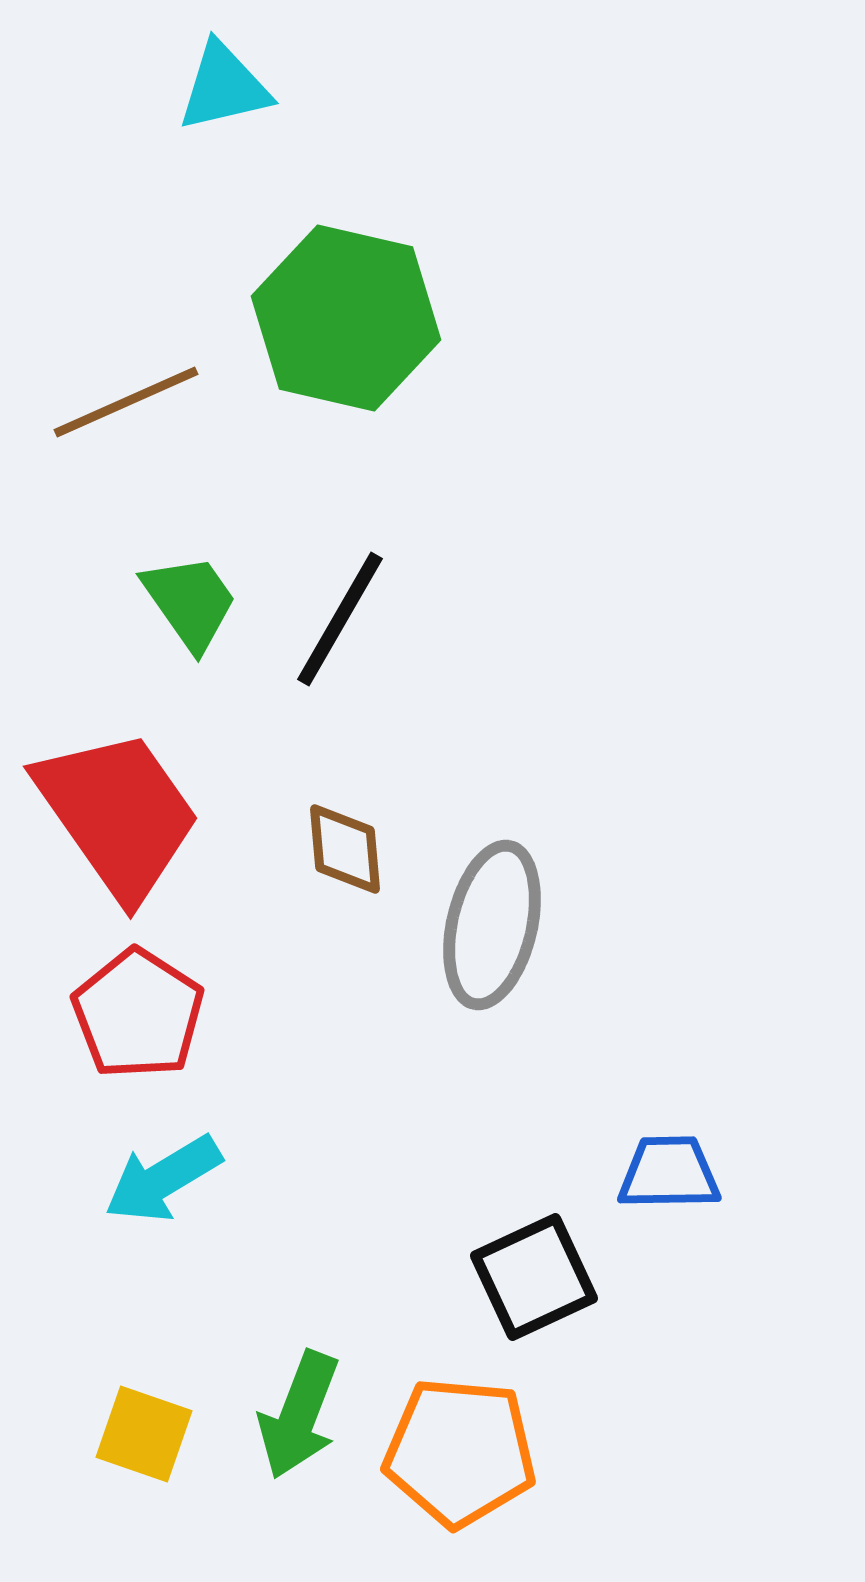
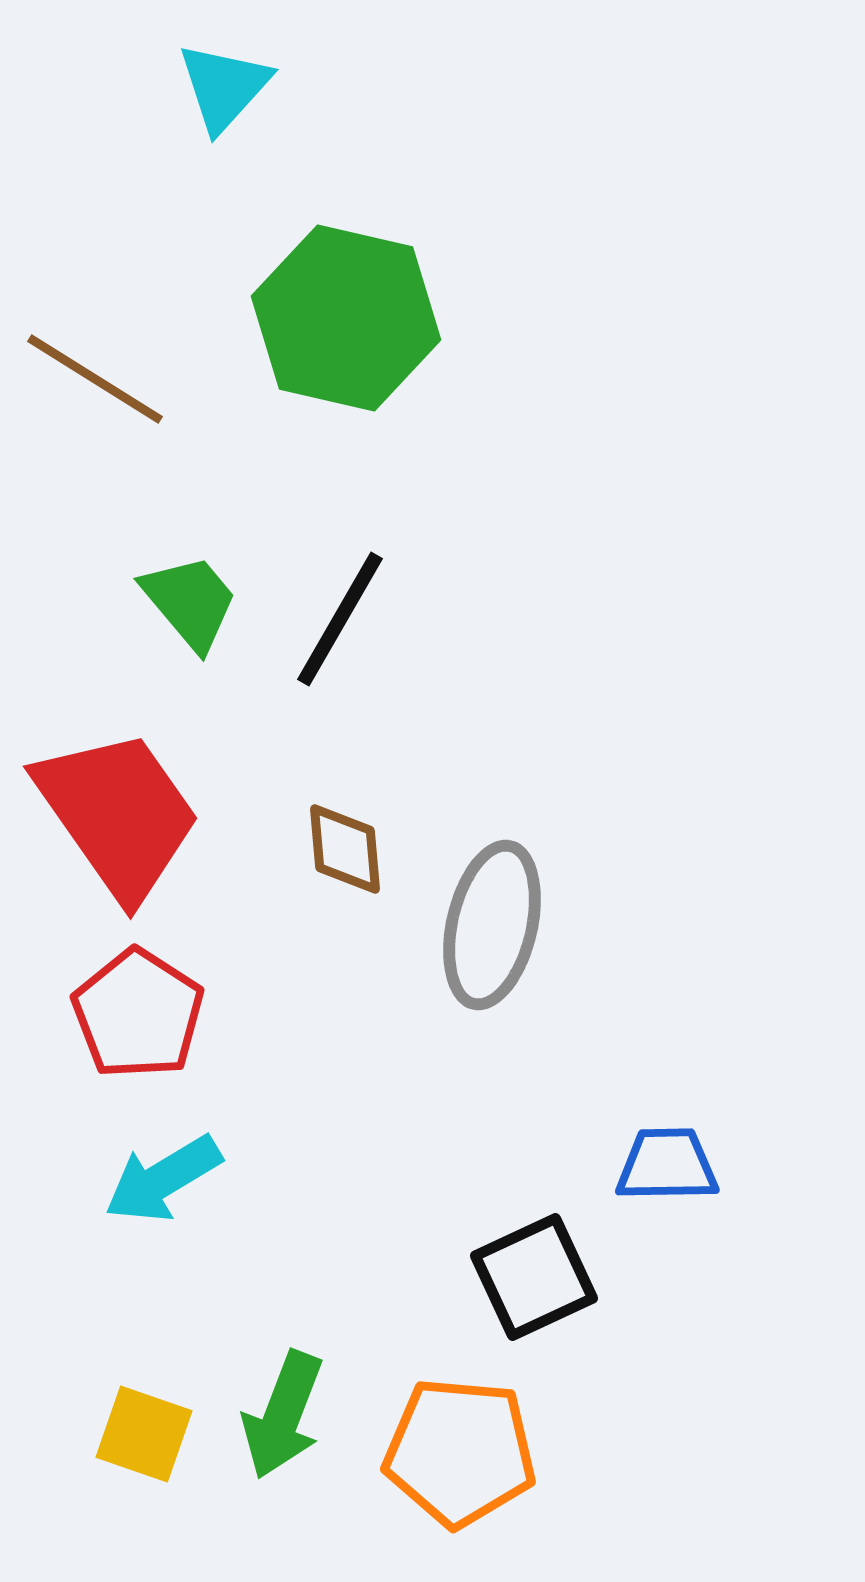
cyan triangle: rotated 35 degrees counterclockwise
brown line: moved 31 px left, 23 px up; rotated 56 degrees clockwise
green trapezoid: rotated 5 degrees counterclockwise
blue trapezoid: moved 2 px left, 8 px up
green arrow: moved 16 px left
